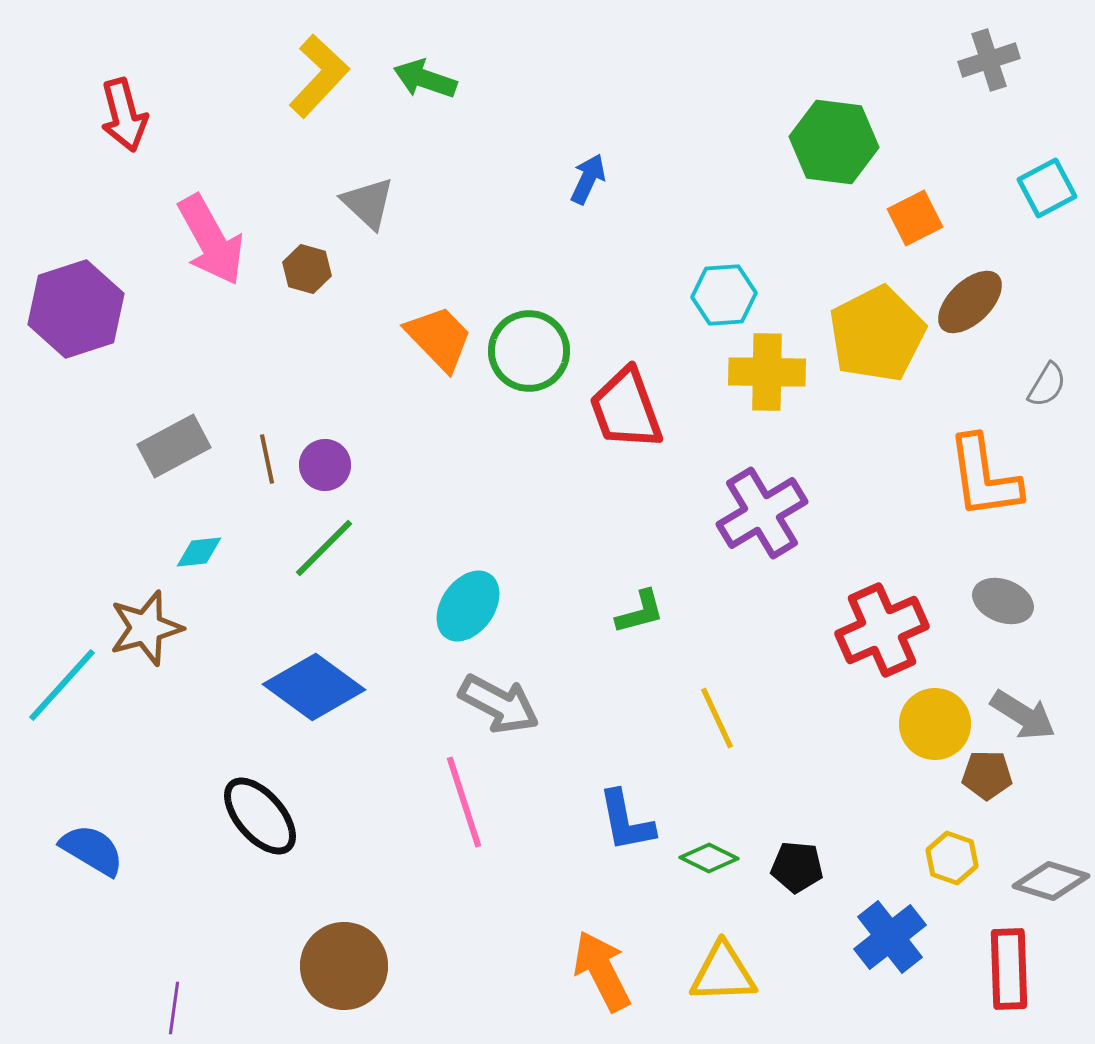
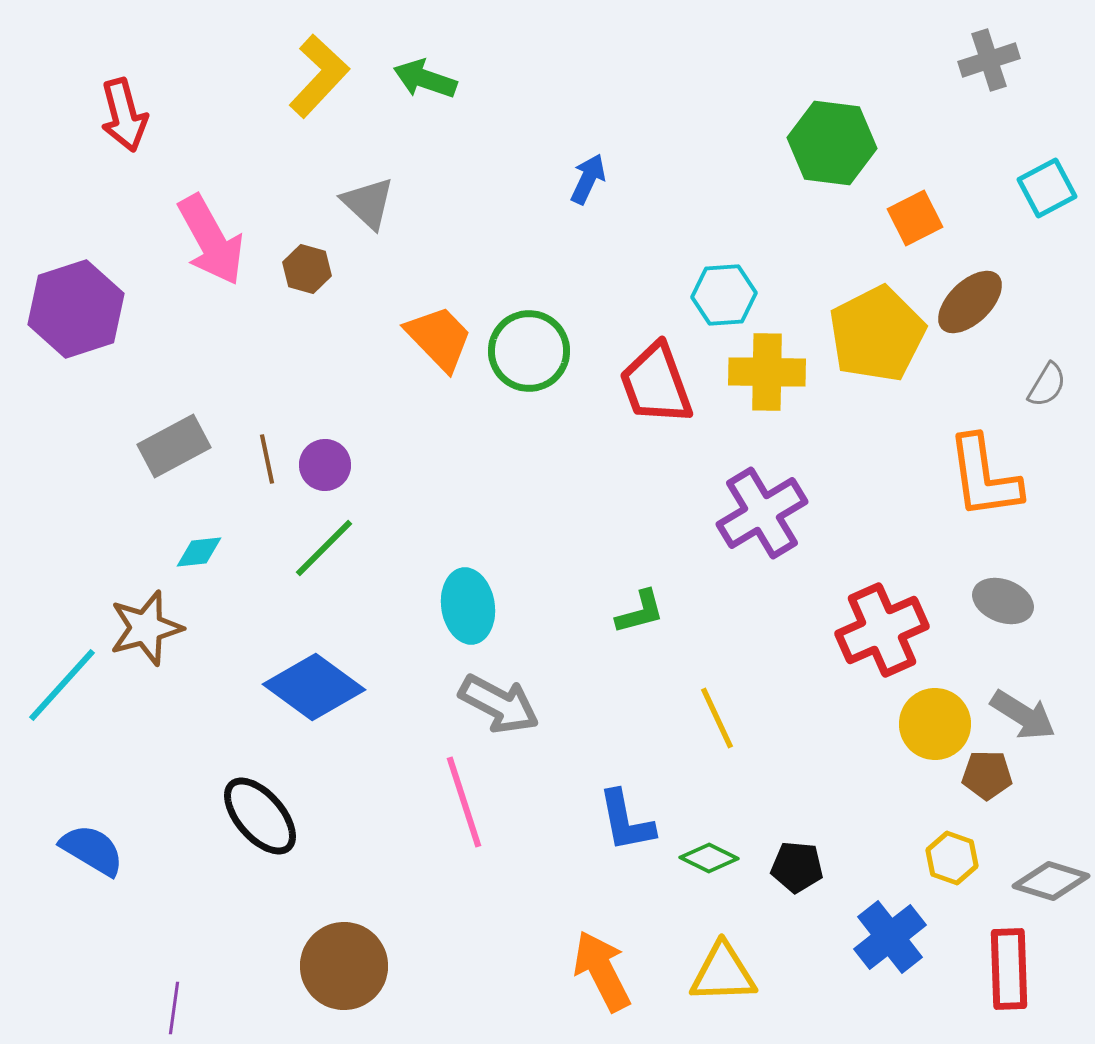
green hexagon at (834, 142): moved 2 px left, 1 px down
red trapezoid at (626, 409): moved 30 px right, 25 px up
cyan ellipse at (468, 606): rotated 44 degrees counterclockwise
